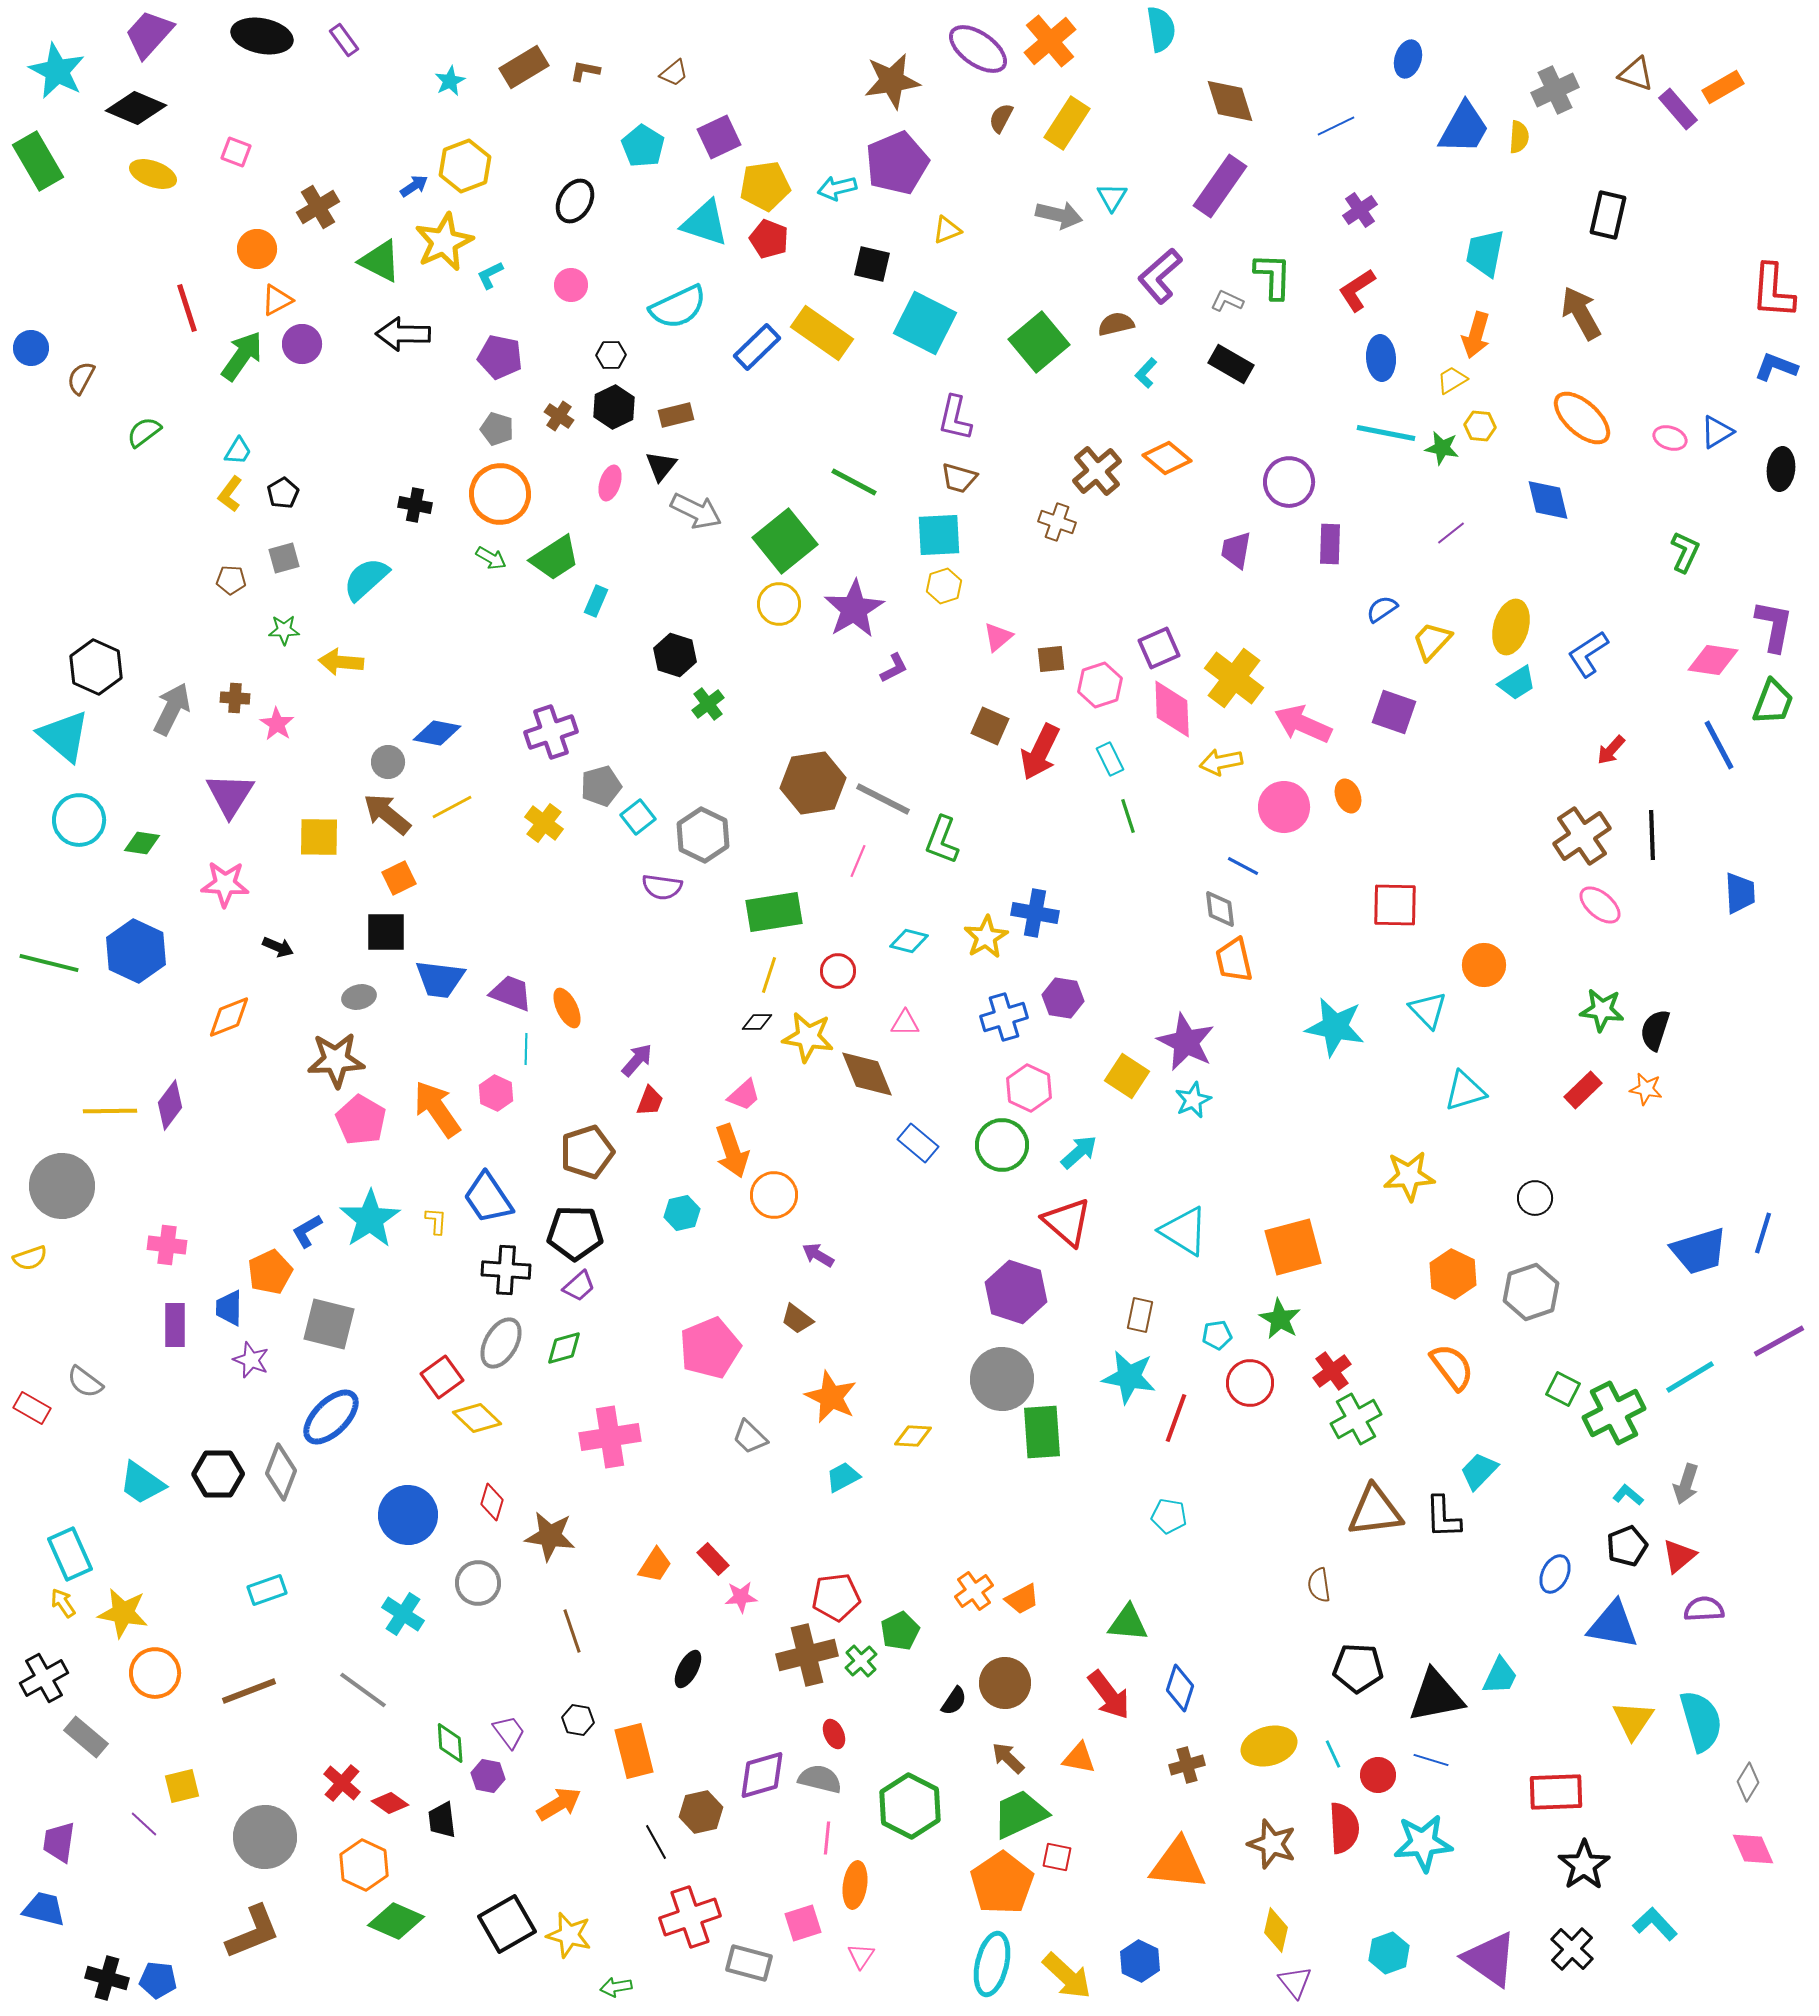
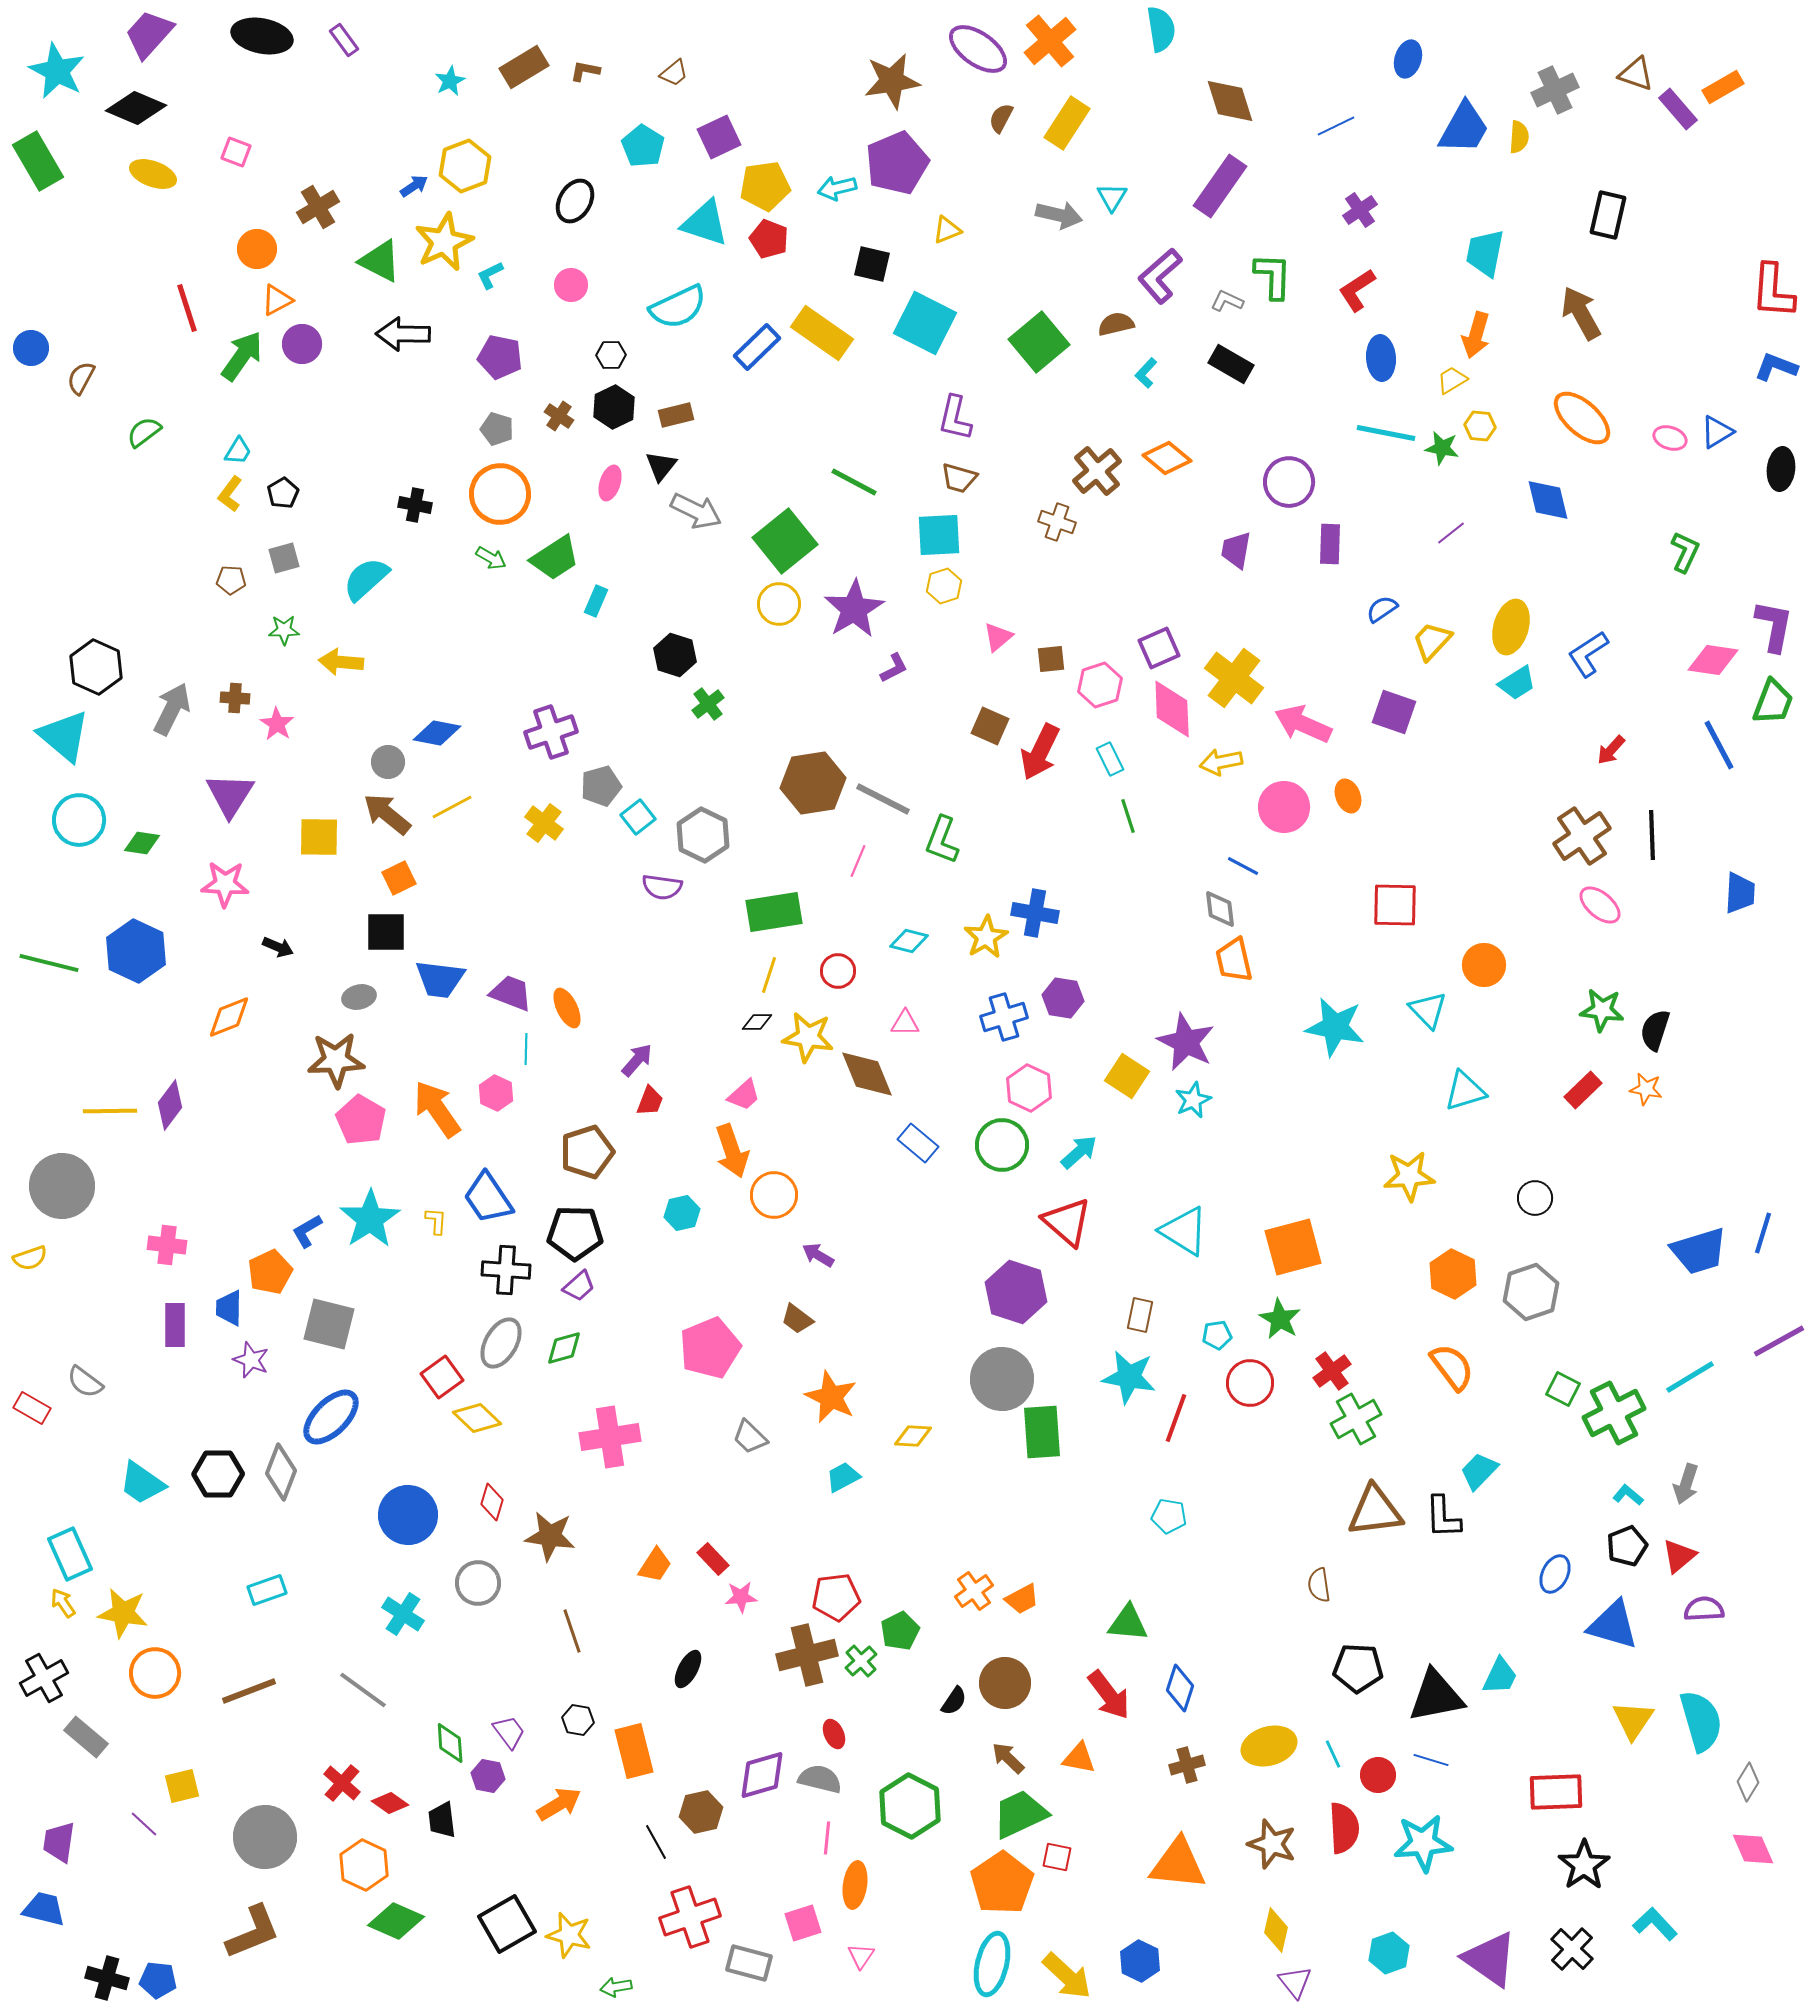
blue trapezoid at (1740, 893): rotated 6 degrees clockwise
blue triangle at (1613, 1625): rotated 6 degrees clockwise
